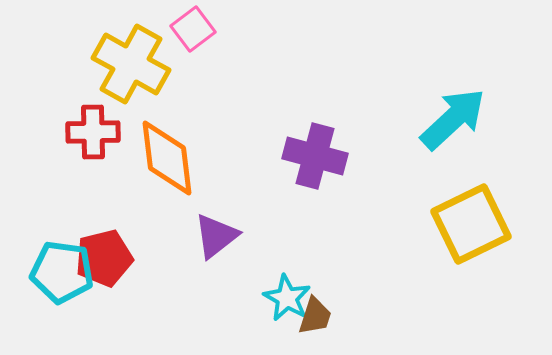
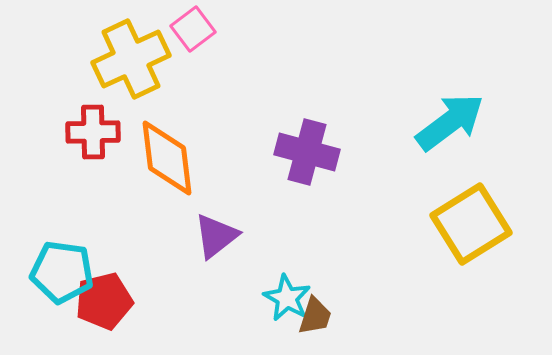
yellow cross: moved 5 px up; rotated 36 degrees clockwise
cyan arrow: moved 3 px left, 3 px down; rotated 6 degrees clockwise
purple cross: moved 8 px left, 4 px up
yellow square: rotated 6 degrees counterclockwise
red pentagon: moved 43 px down
